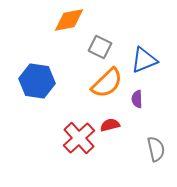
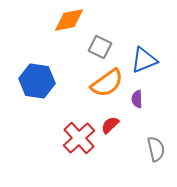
orange semicircle: rotated 8 degrees clockwise
red semicircle: rotated 30 degrees counterclockwise
